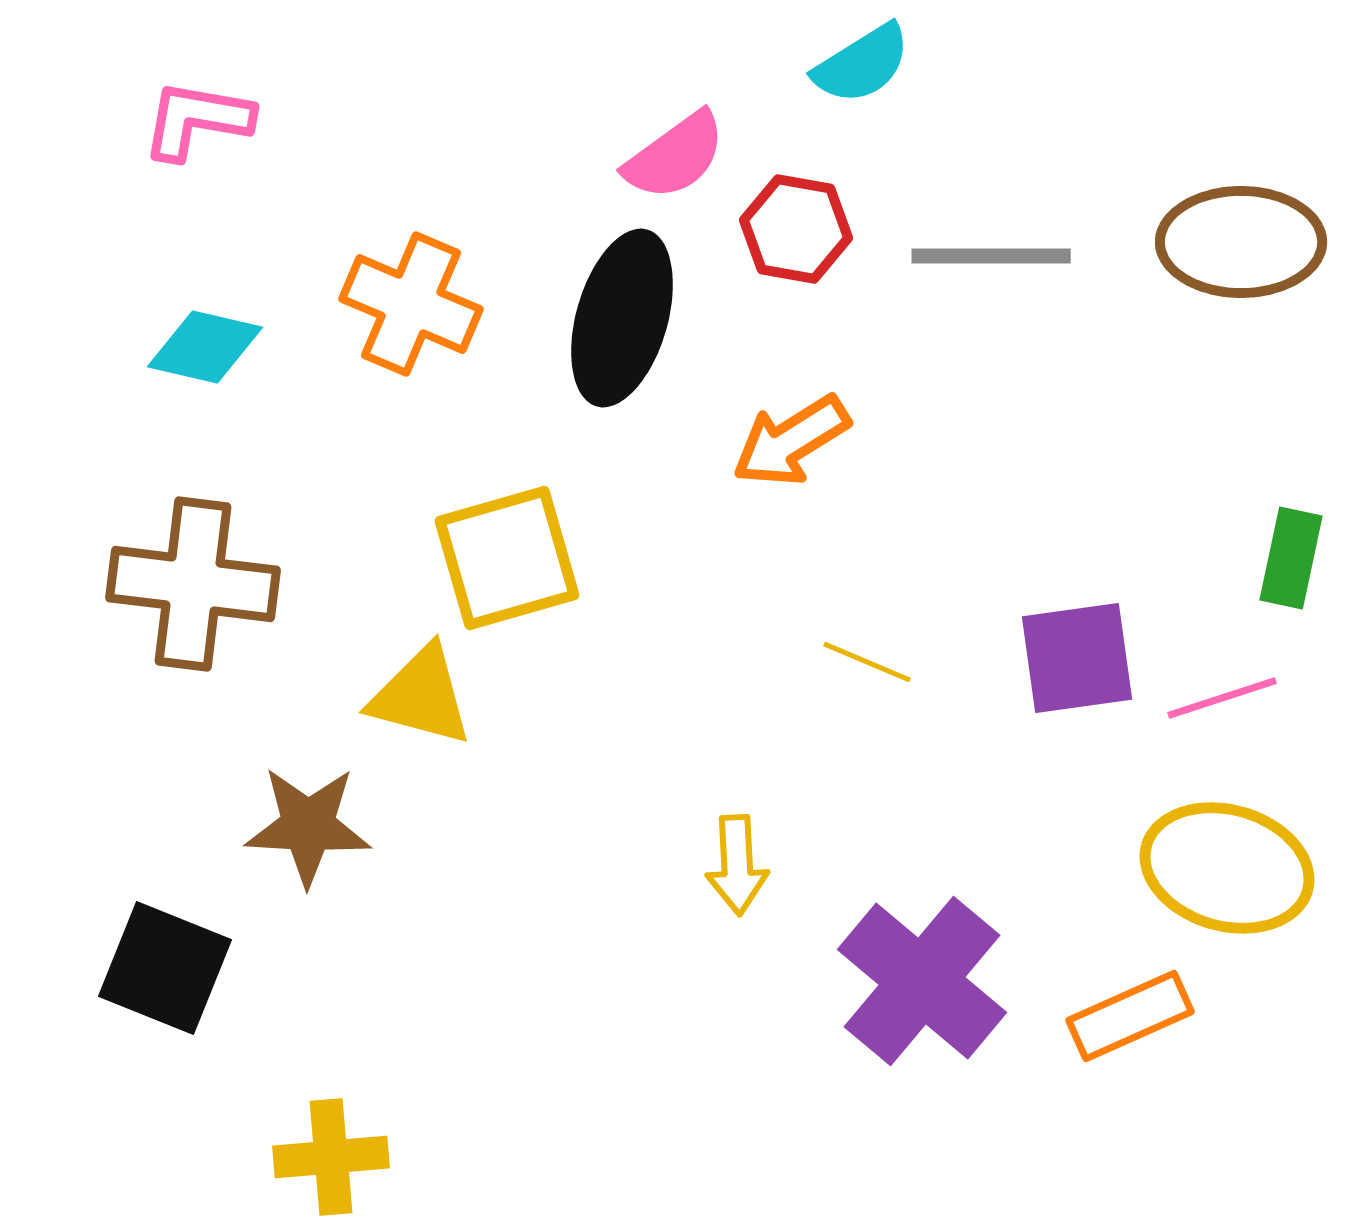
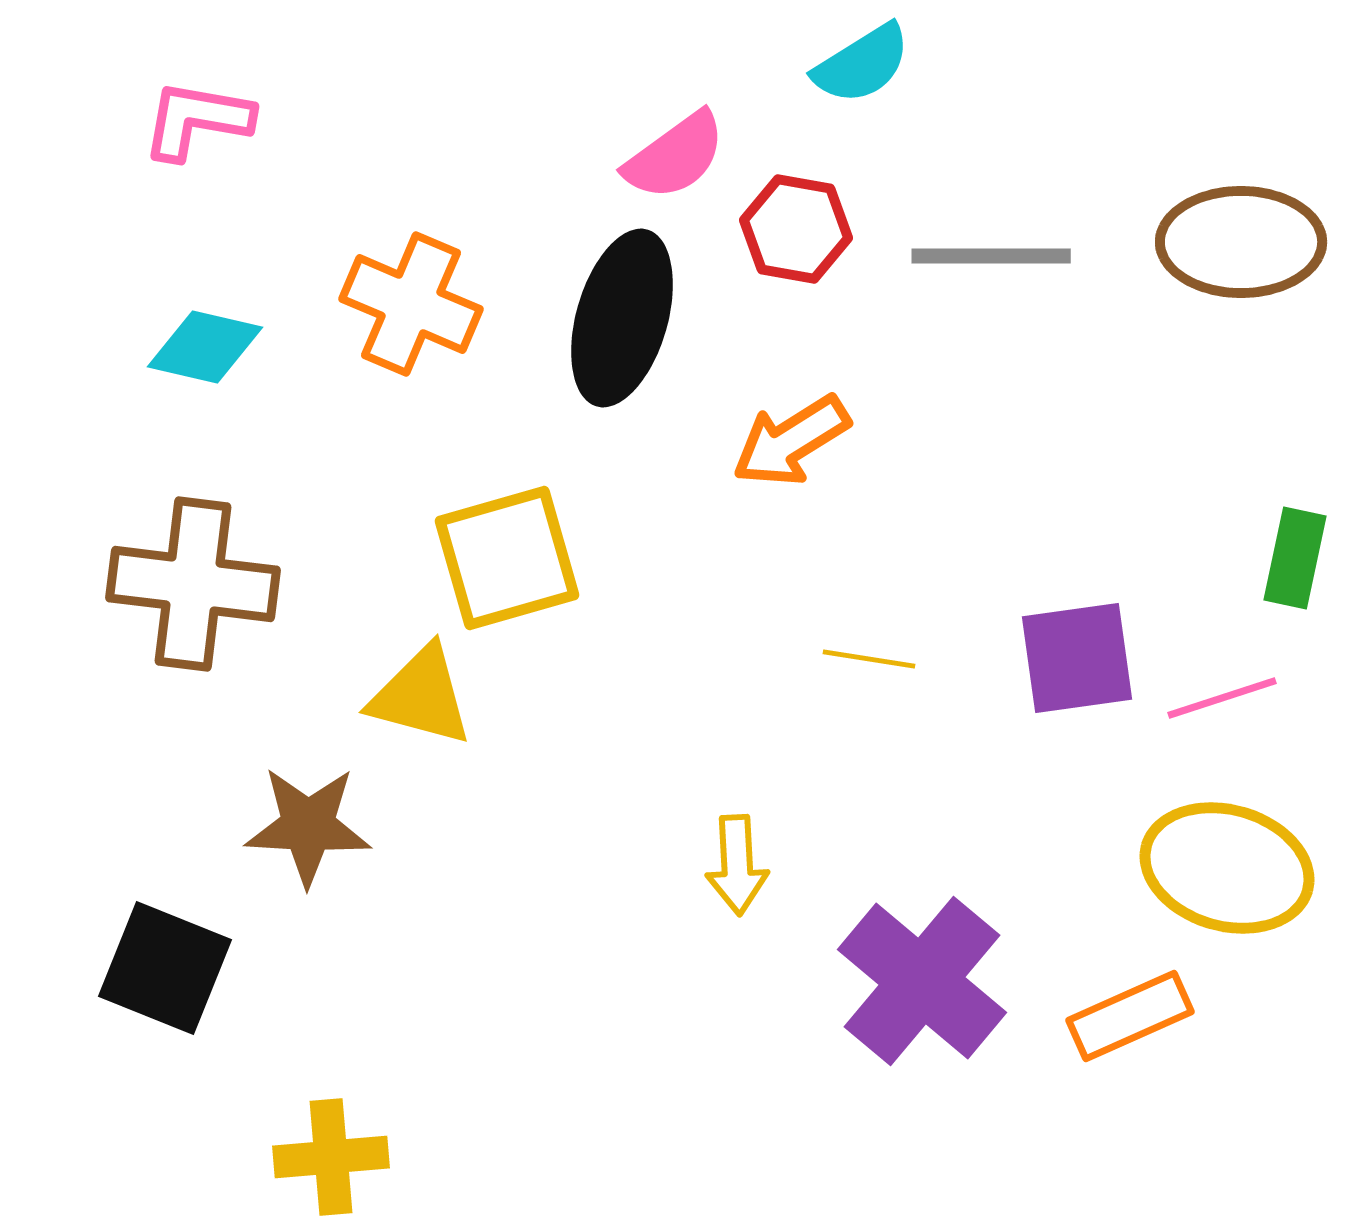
green rectangle: moved 4 px right
yellow line: moved 2 px right, 3 px up; rotated 14 degrees counterclockwise
